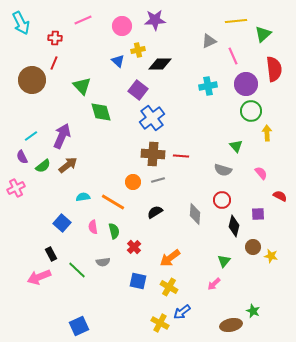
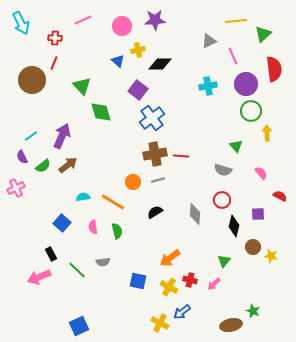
brown cross at (153, 154): moved 2 px right; rotated 15 degrees counterclockwise
green semicircle at (114, 231): moved 3 px right
red cross at (134, 247): moved 56 px right, 33 px down; rotated 32 degrees counterclockwise
